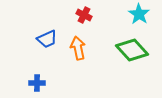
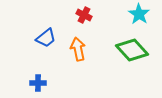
blue trapezoid: moved 1 px left, 1 px up; rotated 15 degrees counterclockwise
orange arrow: moved 1 px down
blue cross: moved 1 px right
